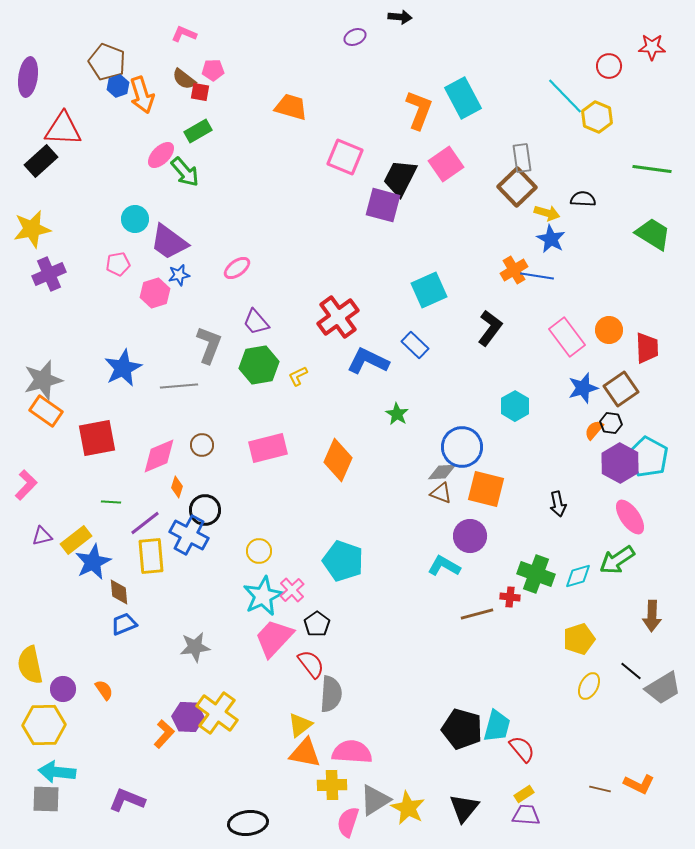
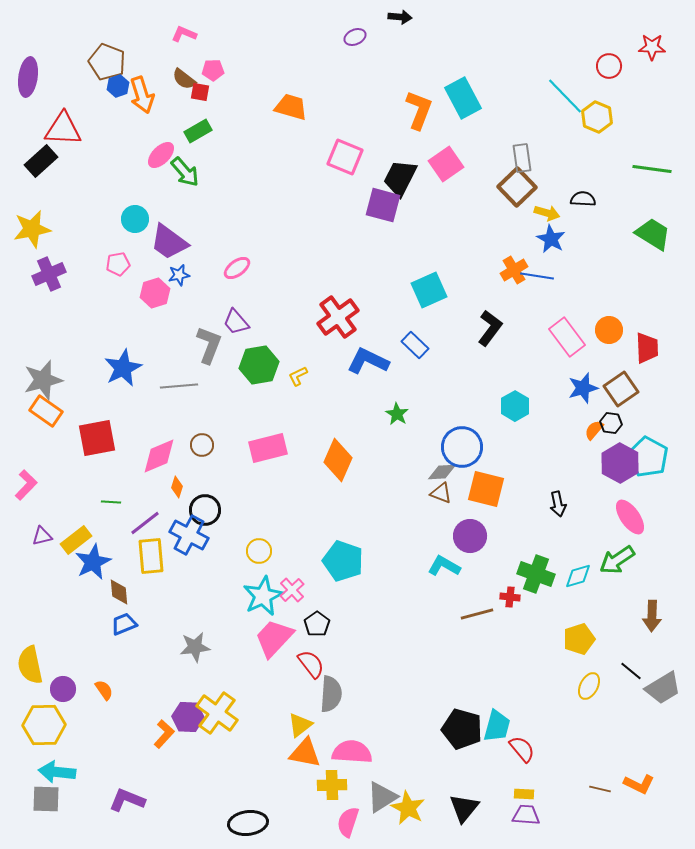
purple trapezoid at (256, 322): moved 20 px left
yellow rectangle at (524, 794): rotated 36 degrees clockwise
gray triangle at (375, 800): moved 7 px right, 3 px up
